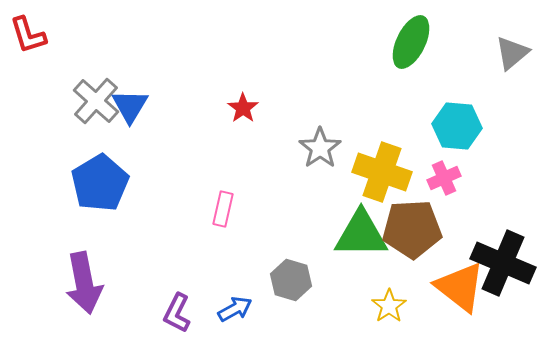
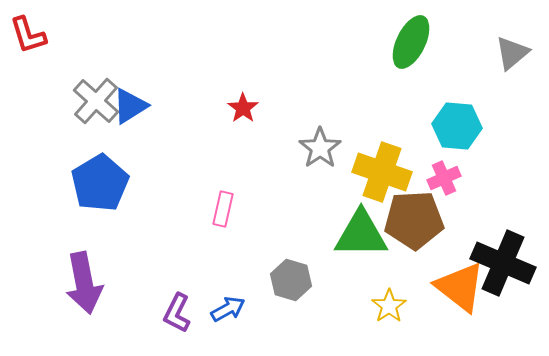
blue triangle: rotated 27 degrees clockwise
brown pentagon: moved 2 px right, 9 px up
blue arrow: moved 7 px left
